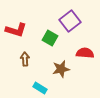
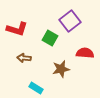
red L-shape: moved 1 px right, 1 px up
brown arrow: moved 1 px left, 1 px up; rotated 80 degrees counterclockwise
cyan rectangle: moved 4 px left
